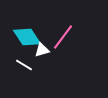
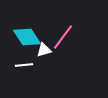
white triangle: moved 2 px right
white line: rotated 36 degrees counterclockwise
